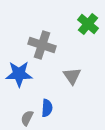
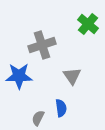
gray cross: rotated 36 degrees counterclockwise
blue star: moved 2 px down
blue semicircle: moved 14 px right; rotated 12 degrees counterclockwise
gray semicircle: moved 11 px right
